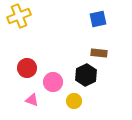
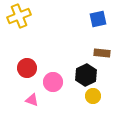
brown rectangle: moved 3 px right
yellow circle: moved 19 px right, 5 px up
